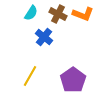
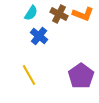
brown cross: moved 1 px right
blue cross: moved 5 px left, 1 px up
yellow line: moved 1 px left, 1 px up; rotated 60 degrees counterclockwise
purple pentagon: moved 8 px right, 4 px up
